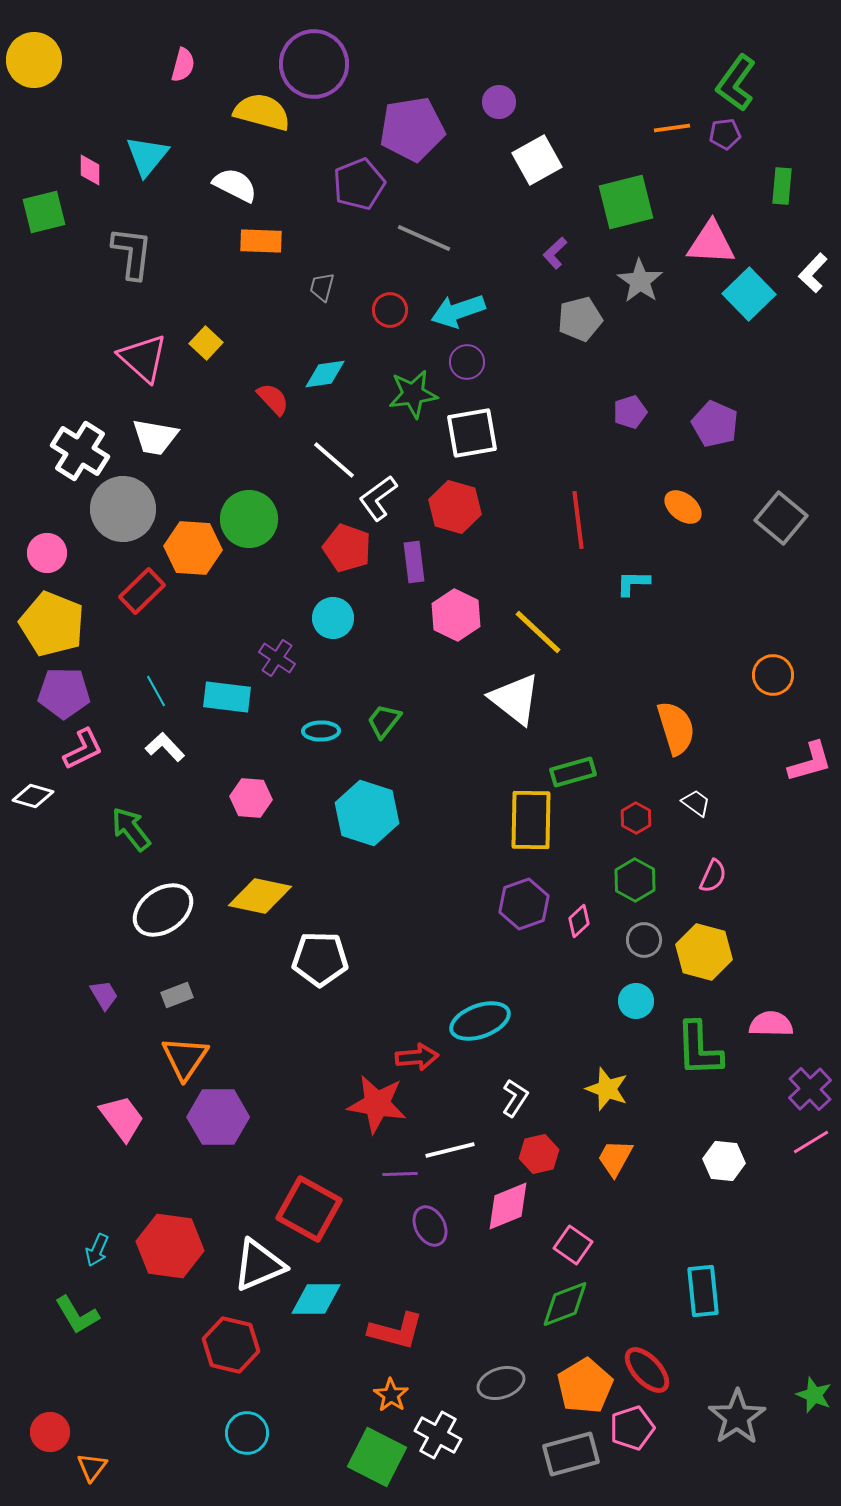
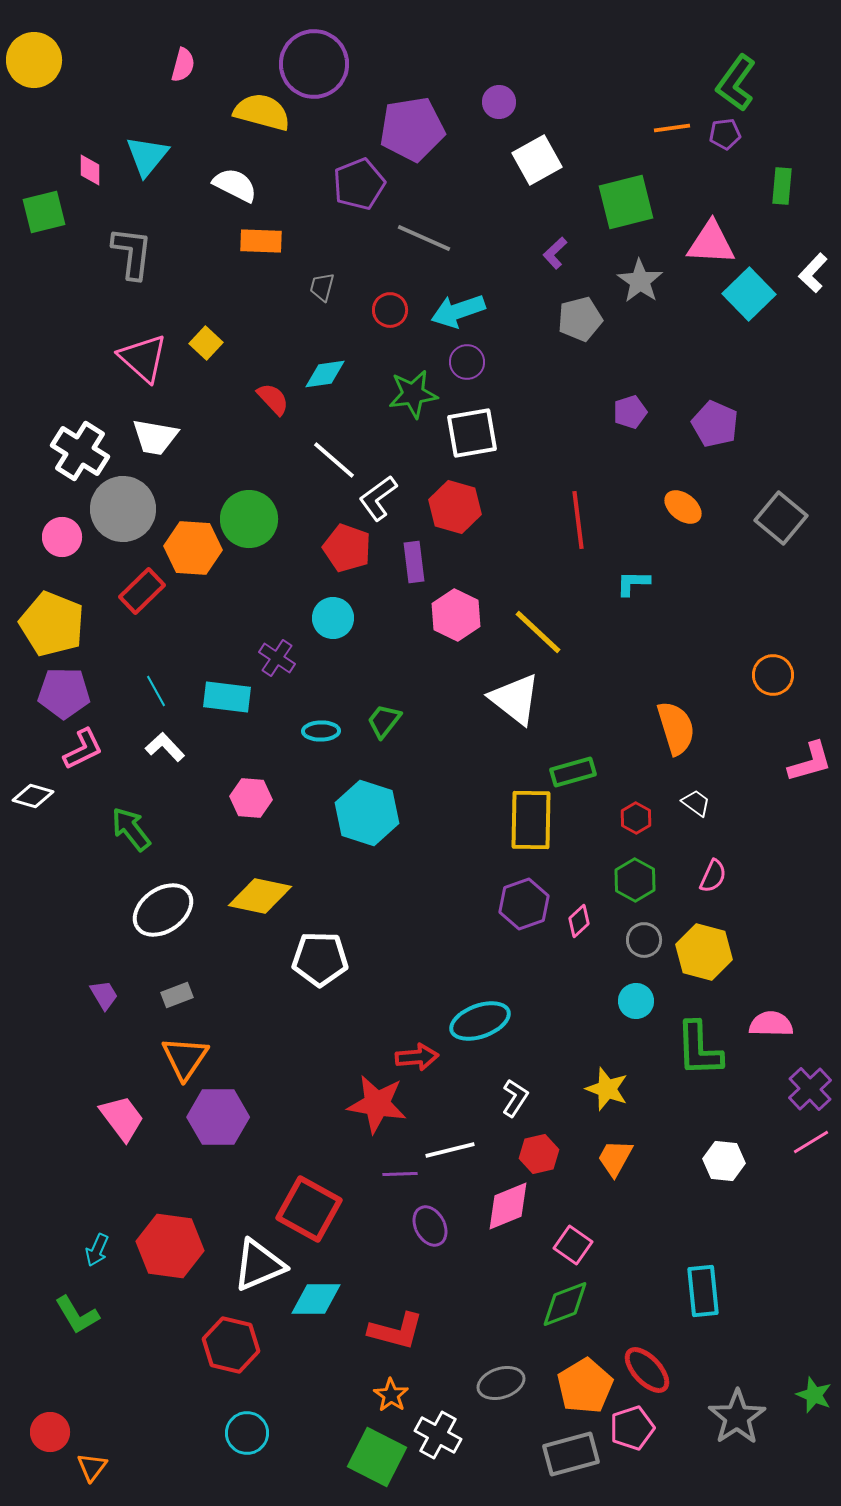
pink circle at (47, 553): moved 15 px right, 16 px up
